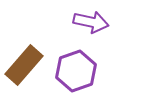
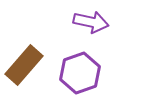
purple hexagon: moved 4 px right, 2 px down
